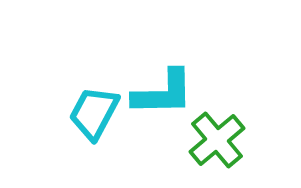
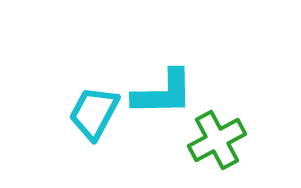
green cross: rotated 12 degrees clockwise
